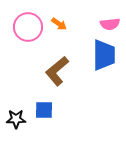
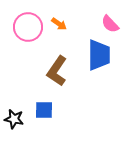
pink semicircle: rotated 54 degrees clockwise
blue trapezoid: moved 5 px left
brown L-shape: rotated 16 degrees counterclockwise
black star: moved 2 px left; rotated 12 degrees clockwise
